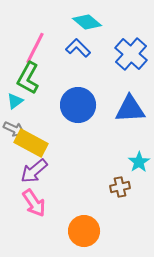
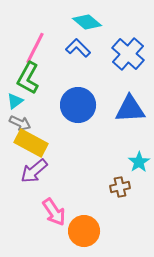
blue cross: moved 3 px left
gray arrow: moved 6 px right, 6 px up
pink arrow: moved 20 px right, 9 px down
